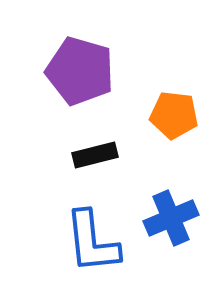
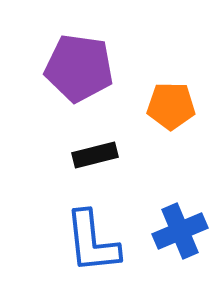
purple pentagon: moved 1 px left, 3 px up; rotated 8 degrees counterclockwise
orange pentagon: moved 3 px left, 9 px up; rotated 6 degrees counterclockwise
blue cross: moved 9 px right, 13 px down
